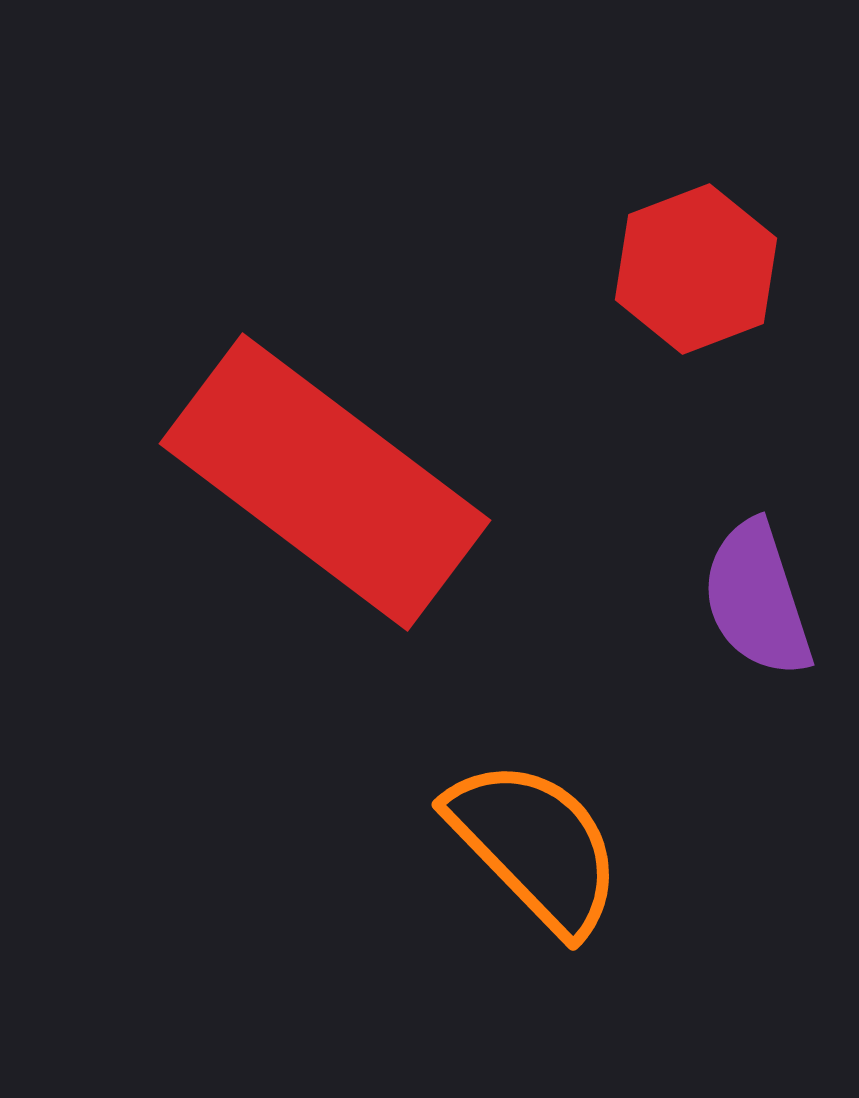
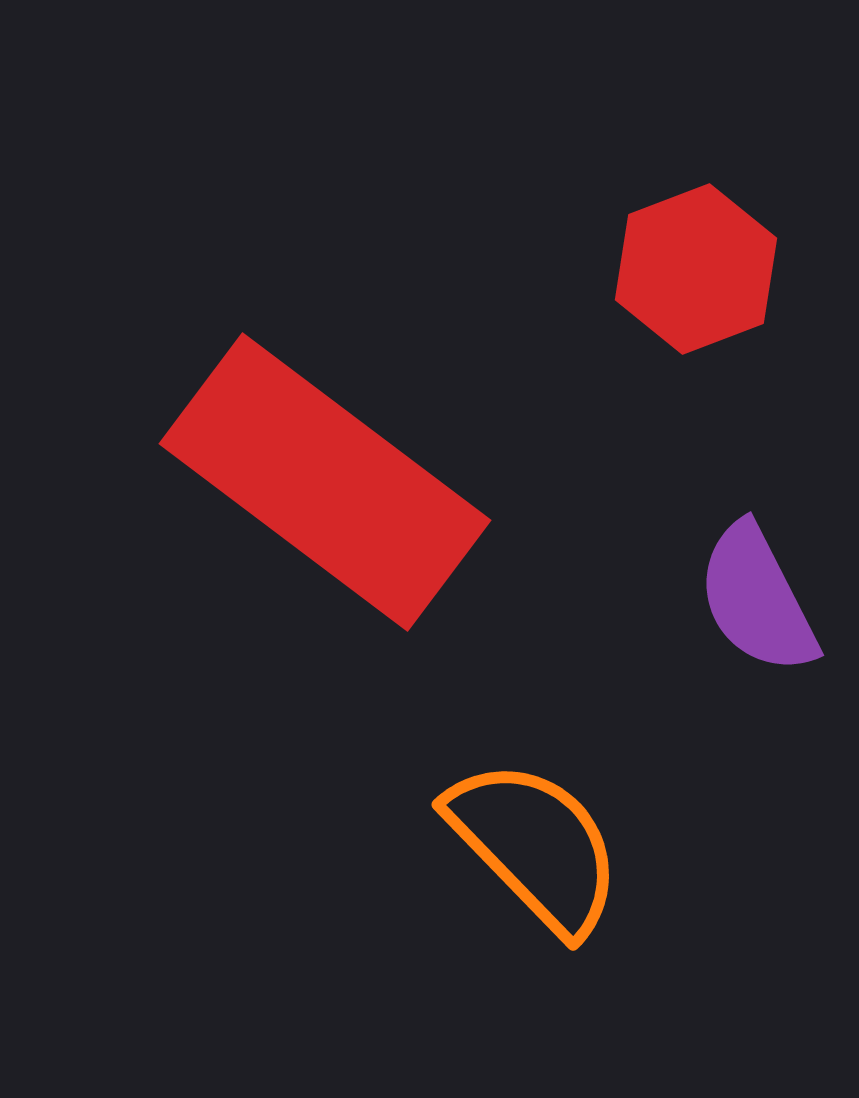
purple semicircle: rotated 9 degrees counterclockwise
